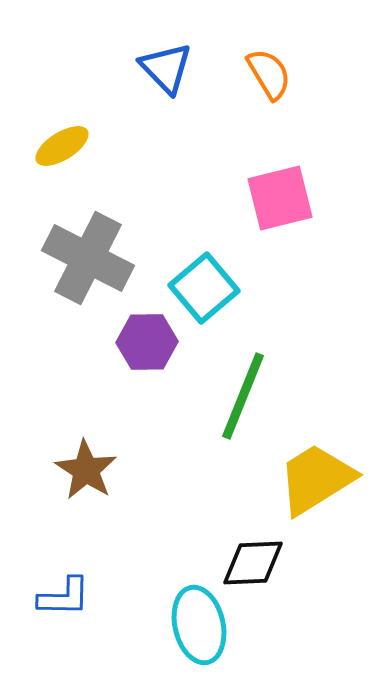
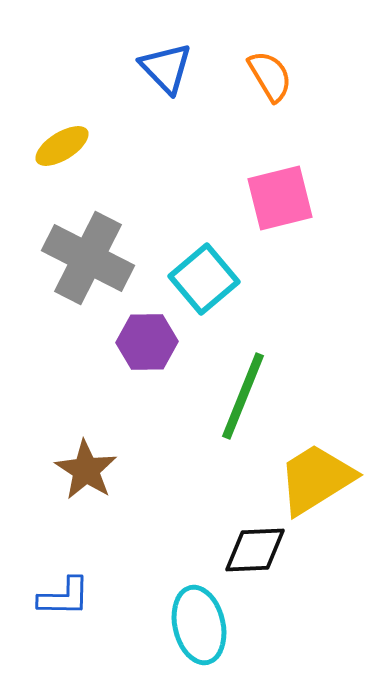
orange semicircle: moved 1 px right, 2 px down
cyan square: moved 9 px up
black diamond: moved 2 px right, 13 px up
